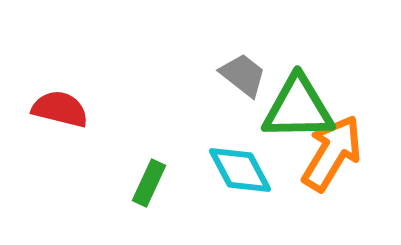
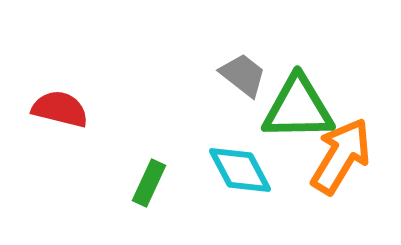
orange arrow: moved 9 px right, 3 px down
